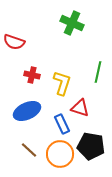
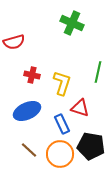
red semicircle: rotated 35 degrees counterclockwise
